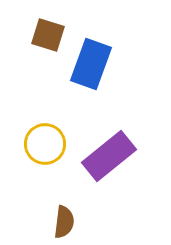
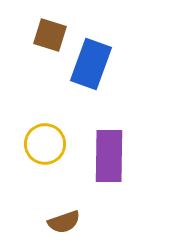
brown square: moved 2 px right
purple rectangle: rotated 50 degrees counterclockwise
brown semicircle: rotated 64 degrees clockwise
